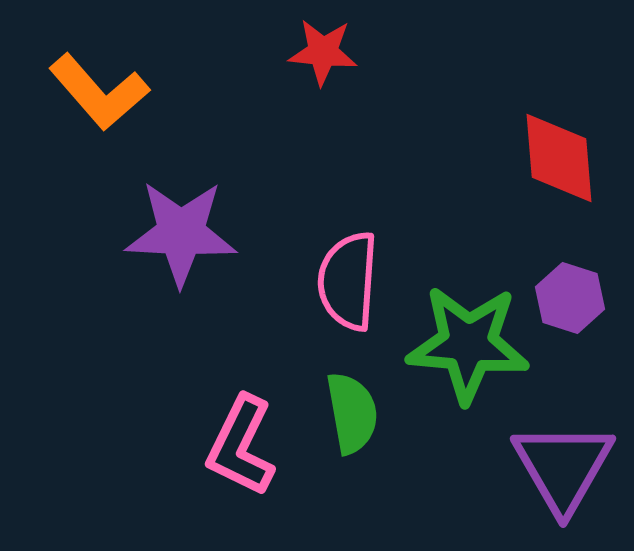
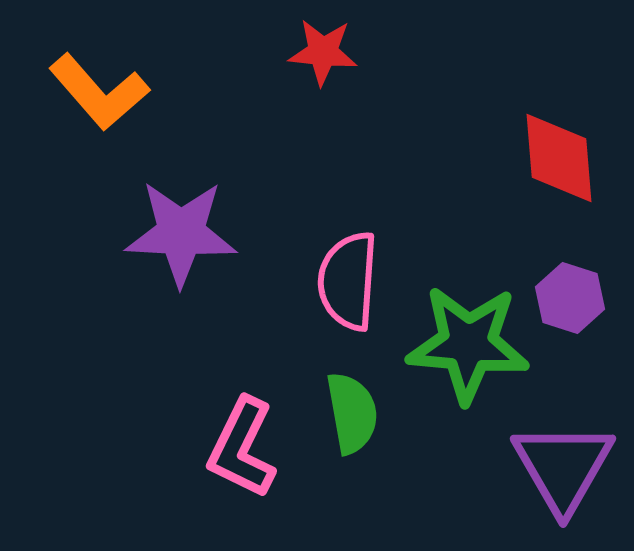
pink L-shape: moved 1 px right, 2 px down
